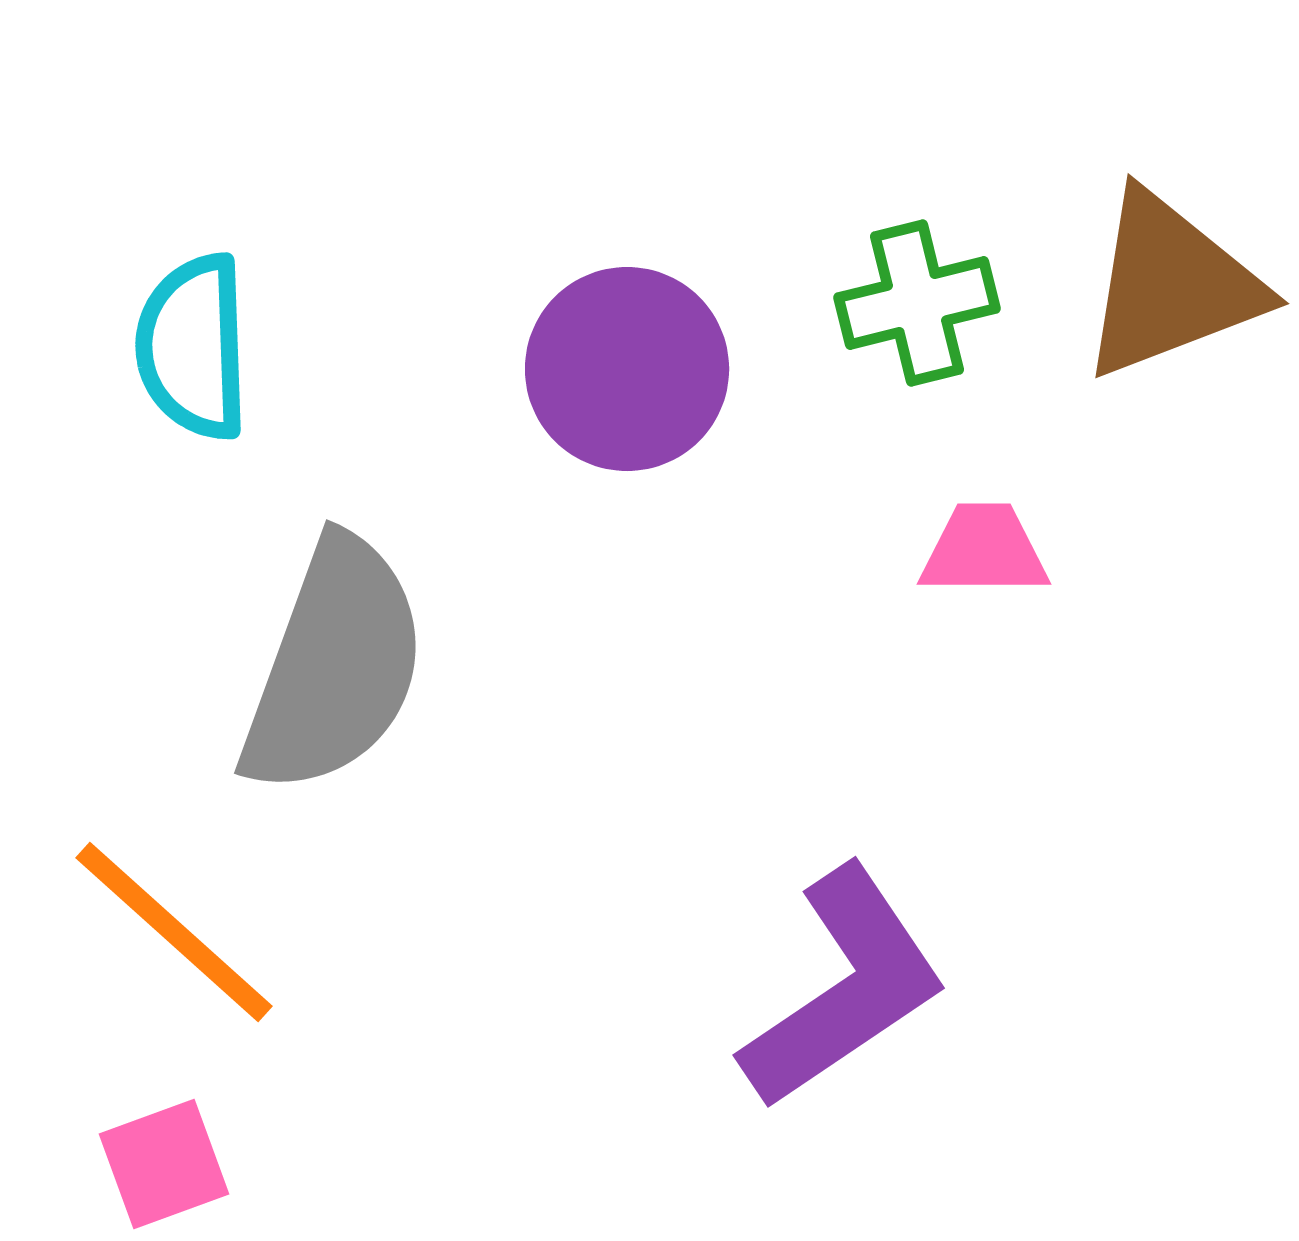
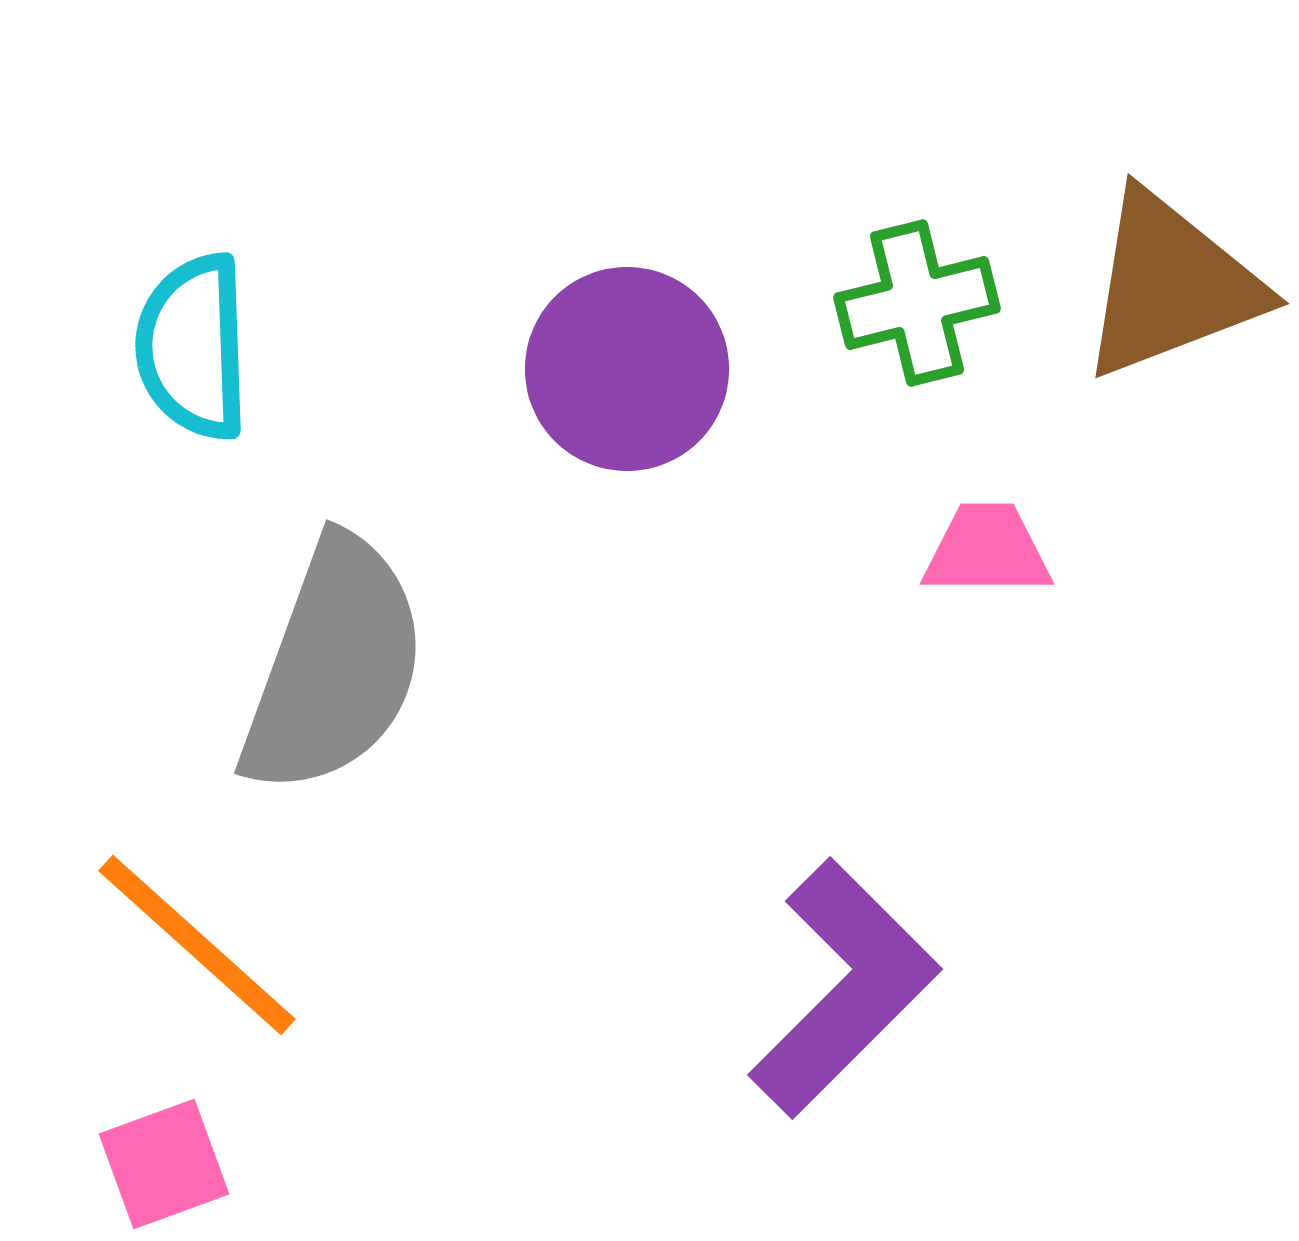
pink trapezoid: moved 3 px right
orange line: moved 23 px right, 13 px down
purple L-shape: rotated 11 degrees counterclockwise
